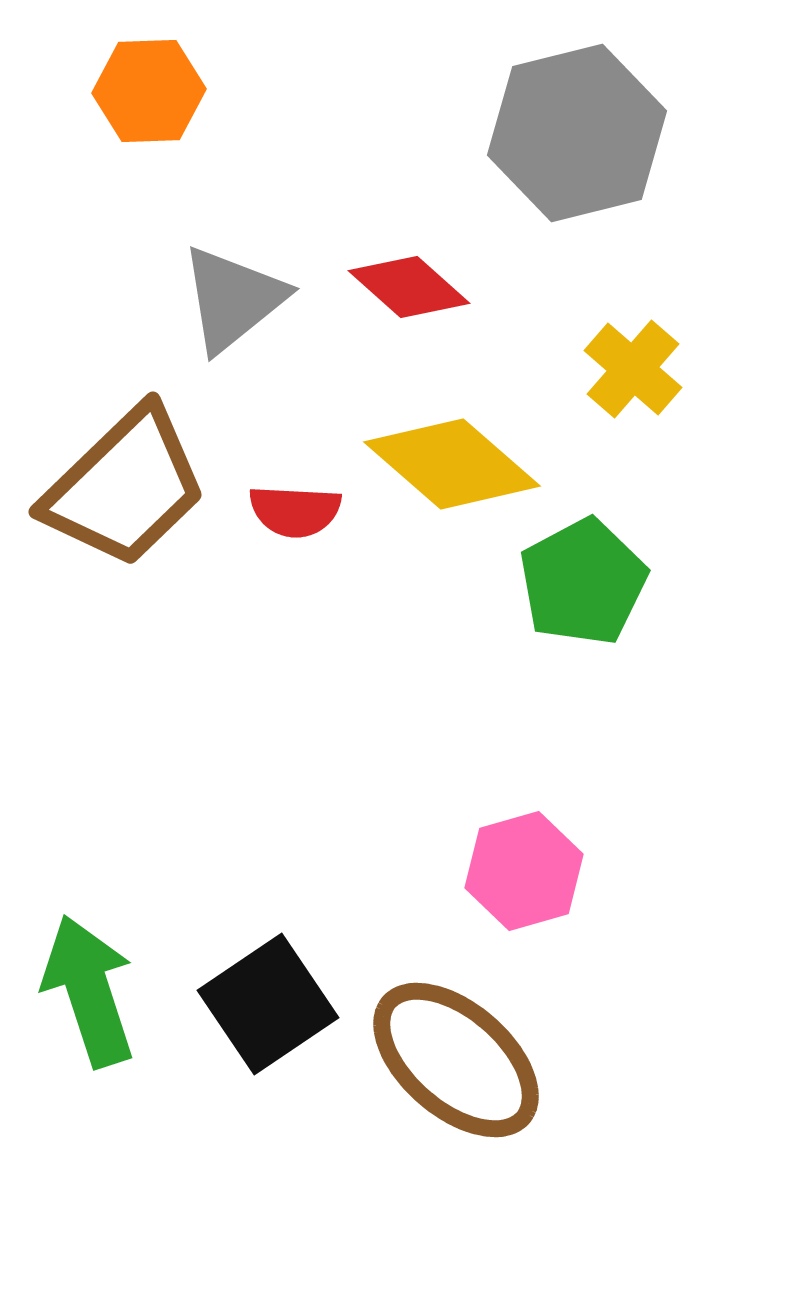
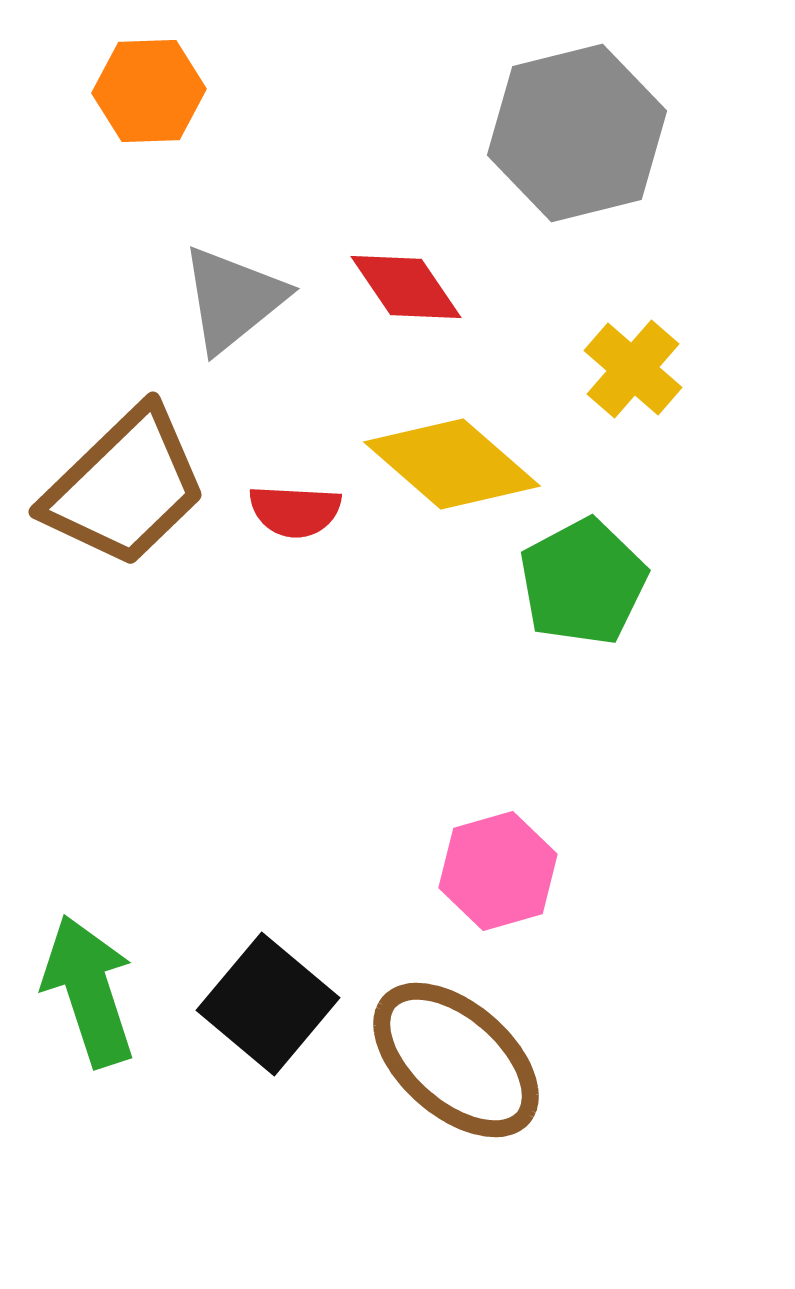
red diamond: moved 3 px left; rotated 14 degrees clockwise
pink hexagon: moved 26 px left
black square: rotated 16 degrees counterclockwise
